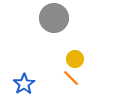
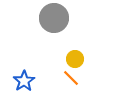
blue star: moved 3 px up
